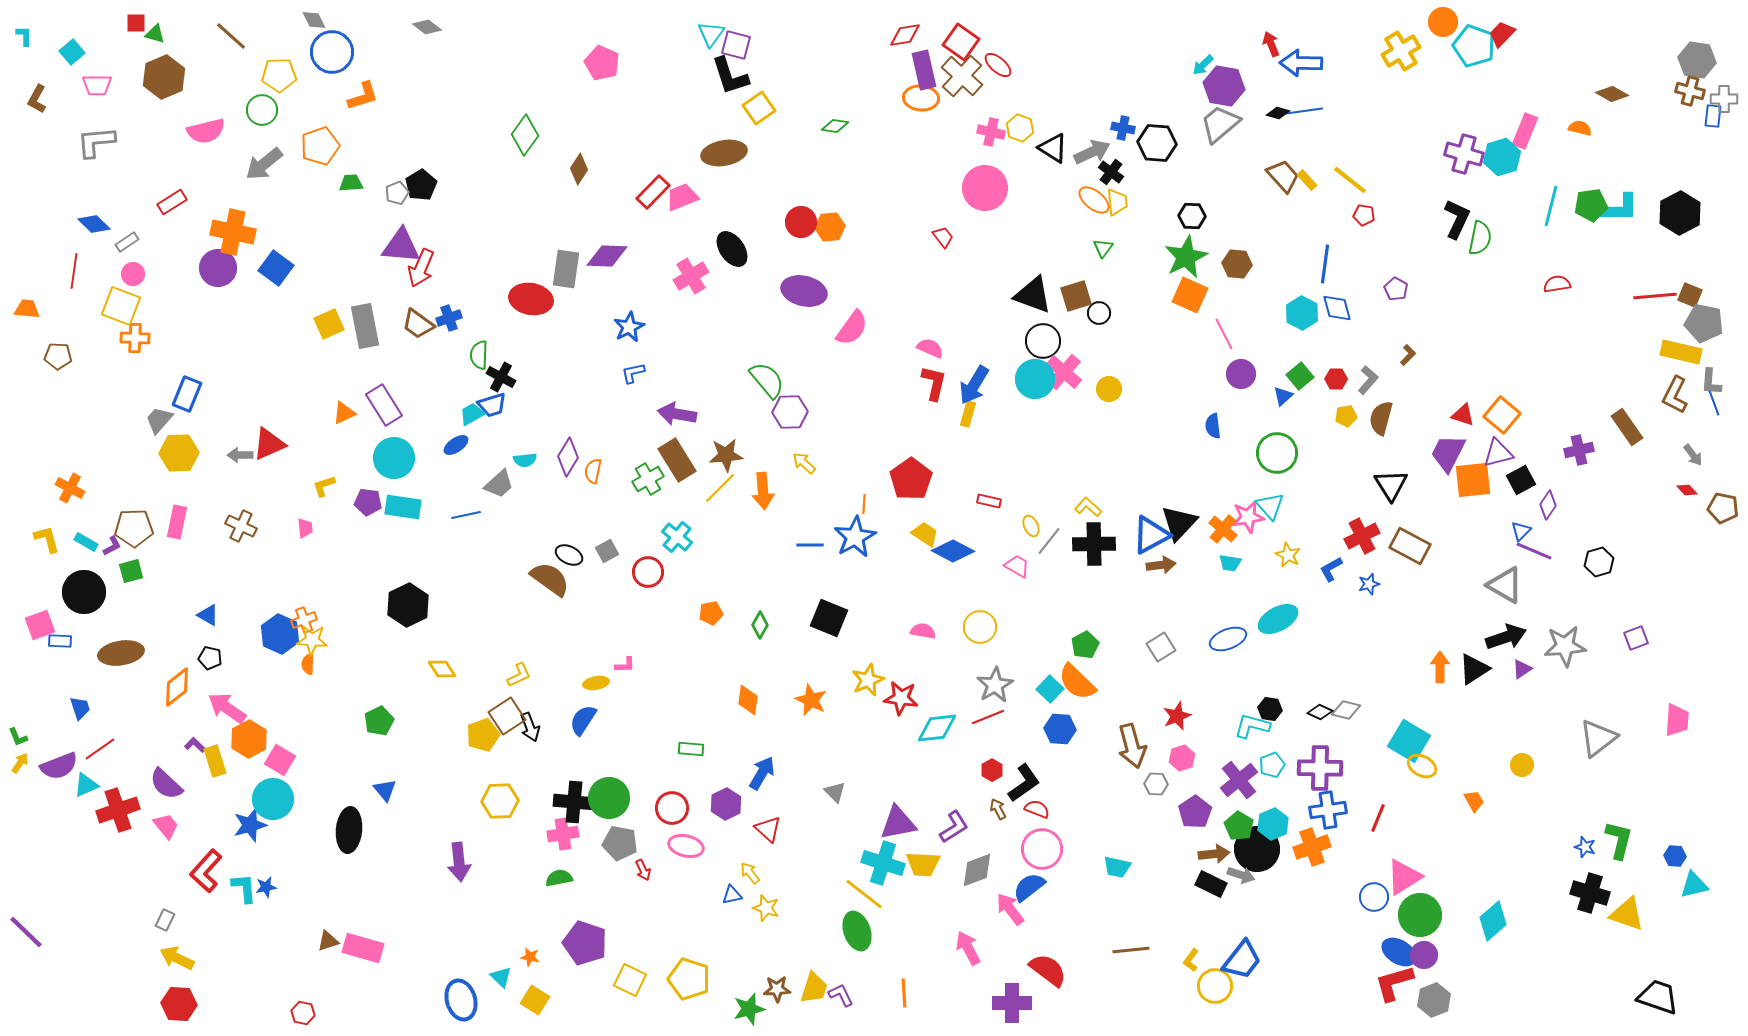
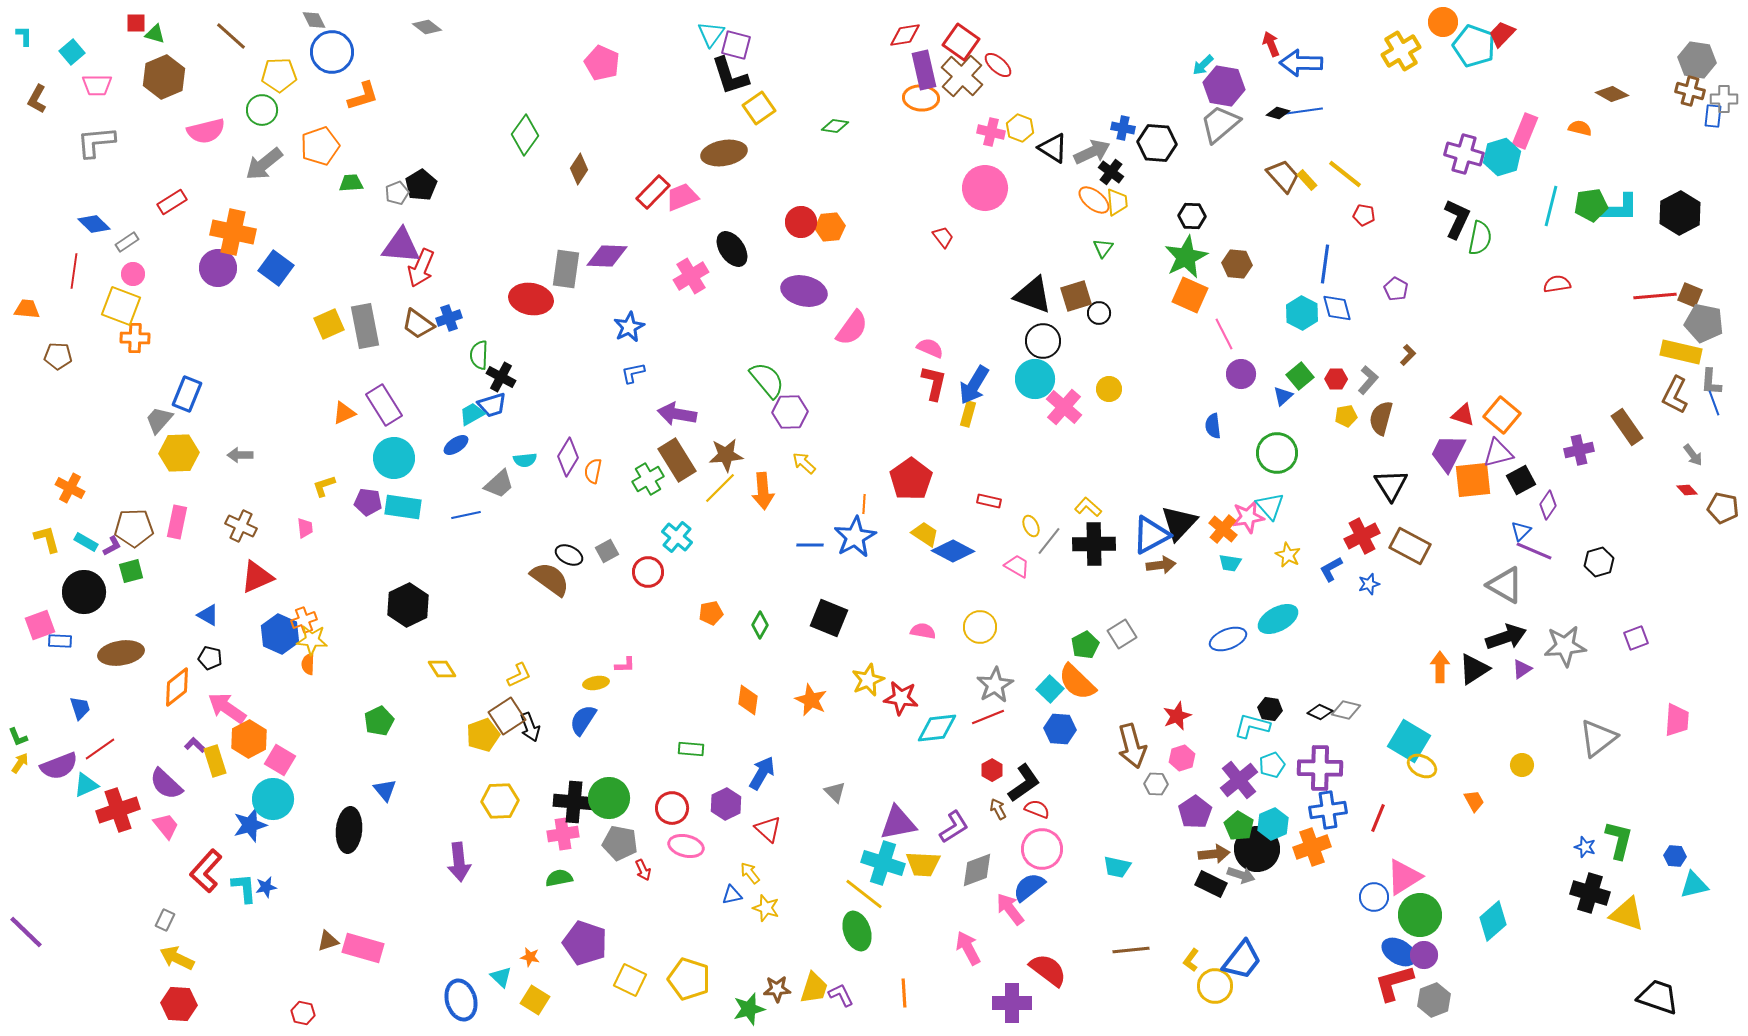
yellow line at (1350, 180): moved 5 px left, 6 px up
pink cross at (1064, 372): moved 35 px down
red triangle at (269, 444): moved 12 px left, 133 px down
gray square at (1161, 647): moved 39 px left, 13 px up
